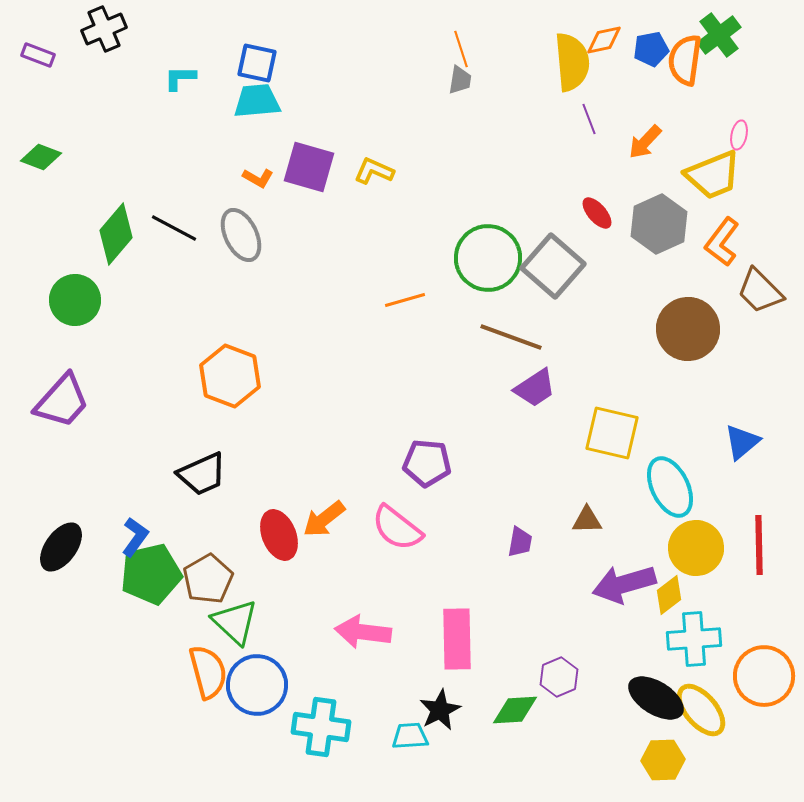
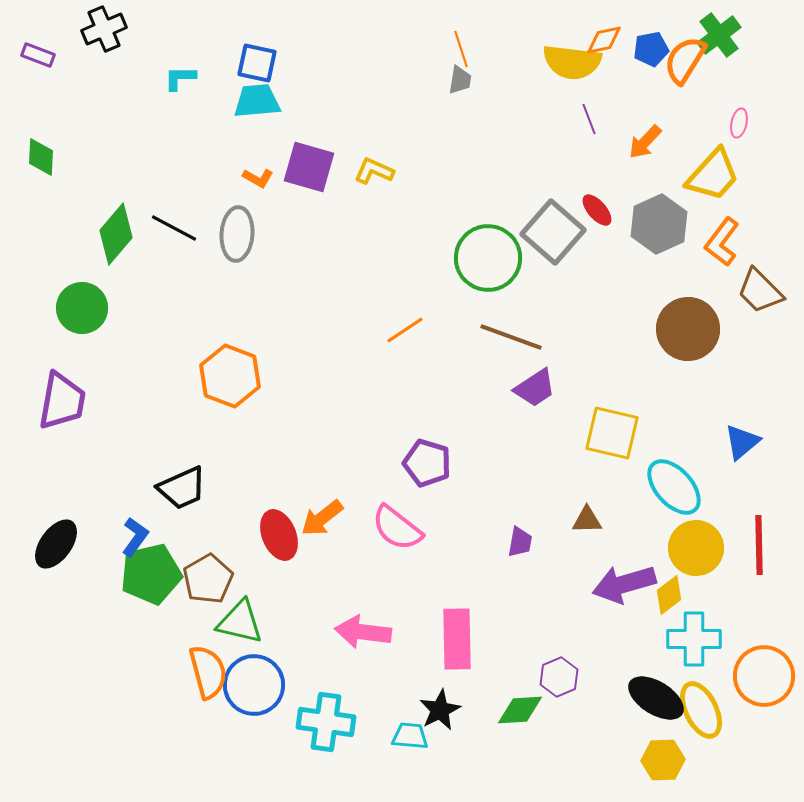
orange semicircle at (685, 60): rotated 24 degrees clockwise
yellow semicircle at (572, 62): rotated 102 degrees clockwise
pink ellipse at (739, 135): moved 12 px up
green diamond at (41, 157): rotated 72 degrees clockwise
yellow trapezoid at (713, 175): rotated 26 degrees counterclockwise
red ellipse at (597, 213): moved 3 px up
gray ellipse at (241, 235): moved 4 px left, 1 px up; rotated 30 degrees clockwise
gray square at (553, 266): moved 34 px up
green circle at (75, 300): moved 7 px right, 8 px down
orange line at (405, 300): moved 30 px down; rotated 18 degrees counterclockwise
purple trapezoid at (62, 401): rotated 32 degrees counterclockwise
purple pentagon at (427, 463): rotated 12 degrees clockwise
black trapezoid at (202, 474): moved 20 px left, 14 px down
cyan ellipse at (670, 487): moved 4 px right; rotated 16 degrees counterclockwise
orange arrow at (324, 519): moved 2 px left, 1 px up
black ellipse at (61, 547): moved 5 px left, 3 px up
green triangle at (235, 622): moved 5 px right; rotated 30 degrees counterclockwise
cyan cross at (694, 639): rotated 4 degrees clockwise
blue circle at (257, 685): moved 3 px left
green diamond at (515, 710): moved 5 px right
yellow ellipse at (701, 710): rotated 14 degrees clockwise
cyan cross at (321, 727): moved 5 px right, 5 px up
cyan trapezoid at (410, 736): rotated 9 degrees clockwise
